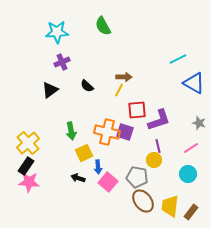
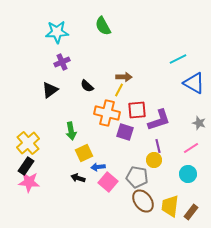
orange cross: moved 19 px up
blue arrow: rotated 88 degrees clockwise
